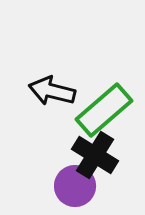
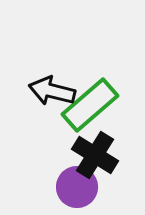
green rectangle: moved 14 px left, 5 px up
purple circle: moved 2 px right, 1 px down
